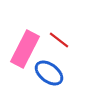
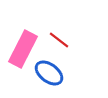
pink rectangle: moved 2 px left
